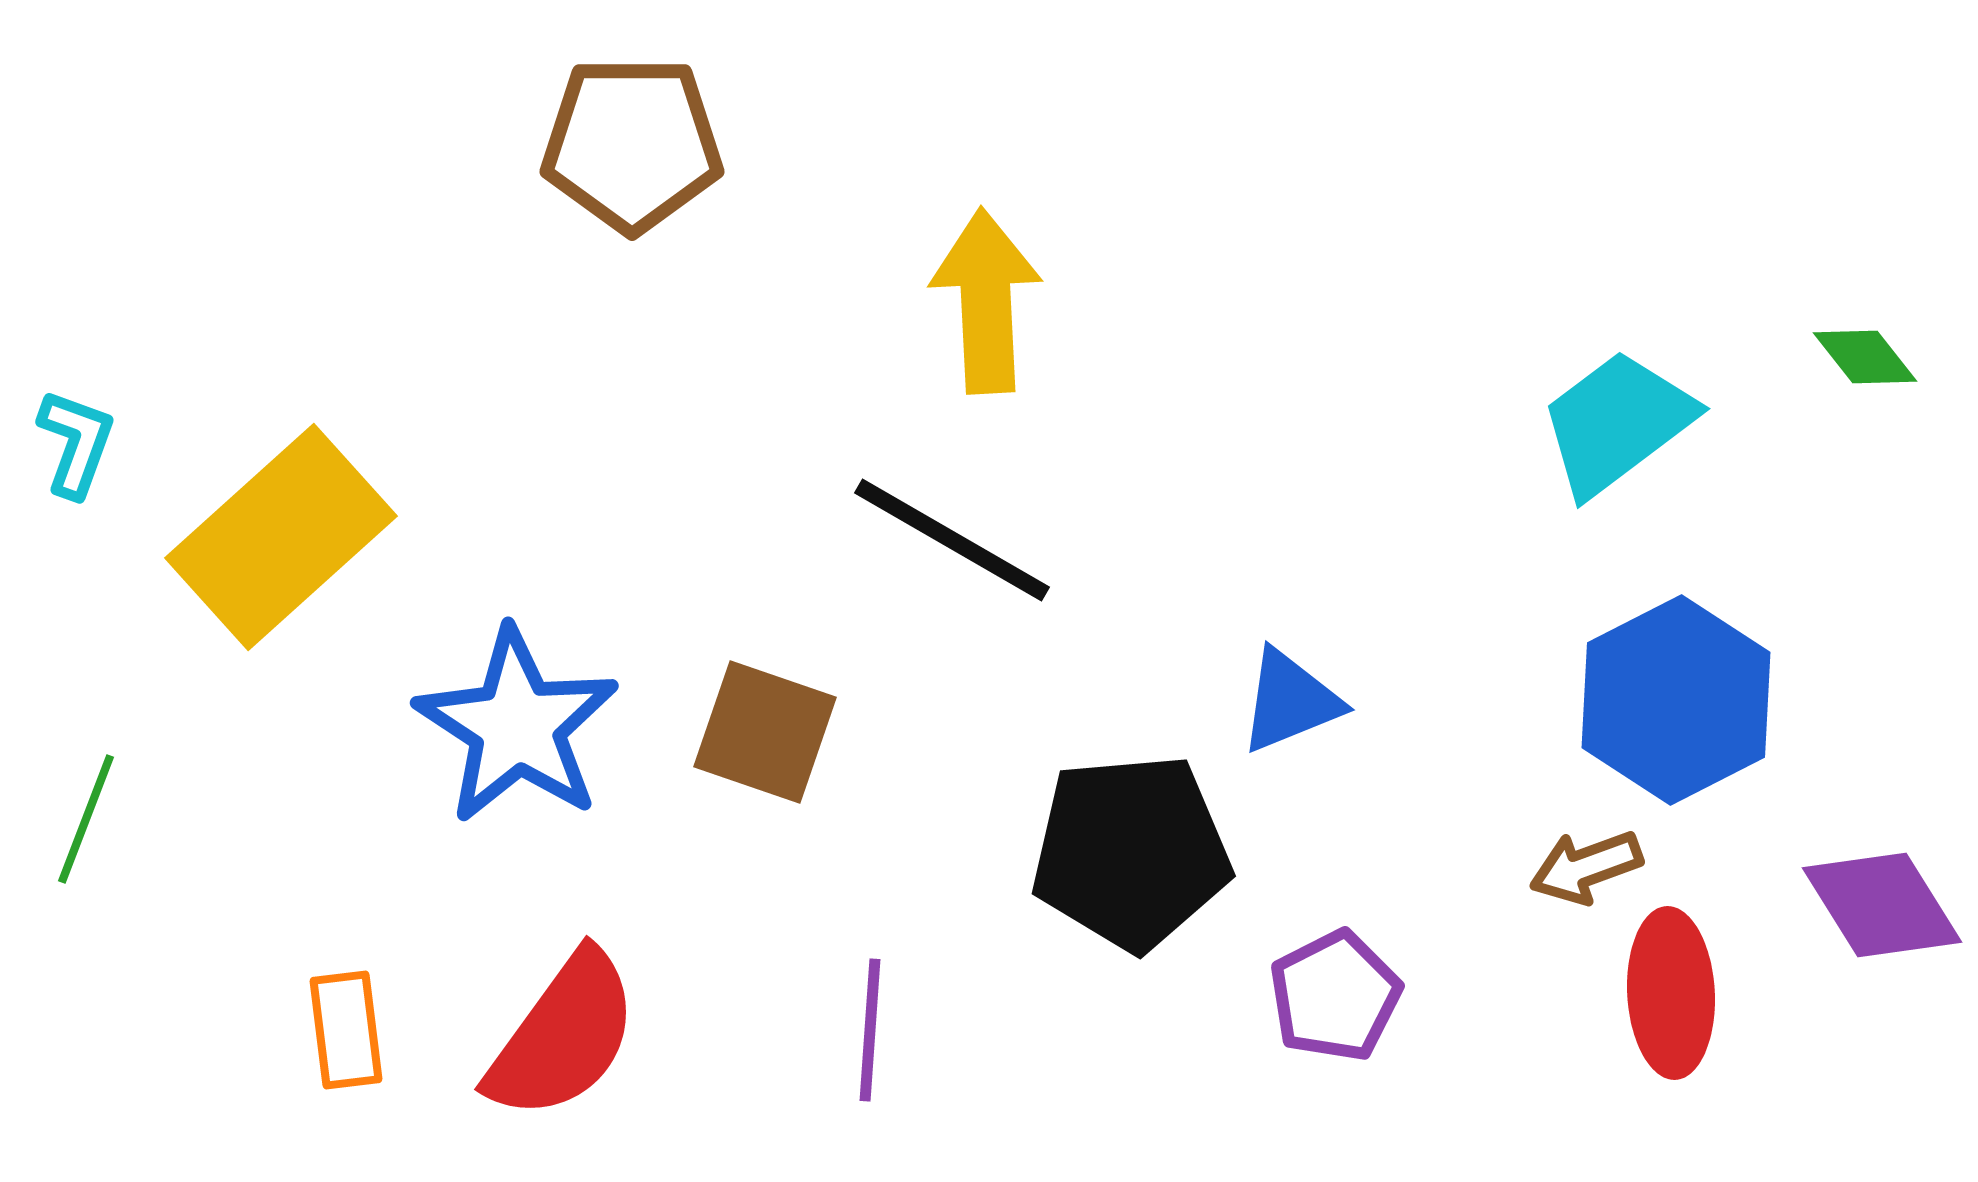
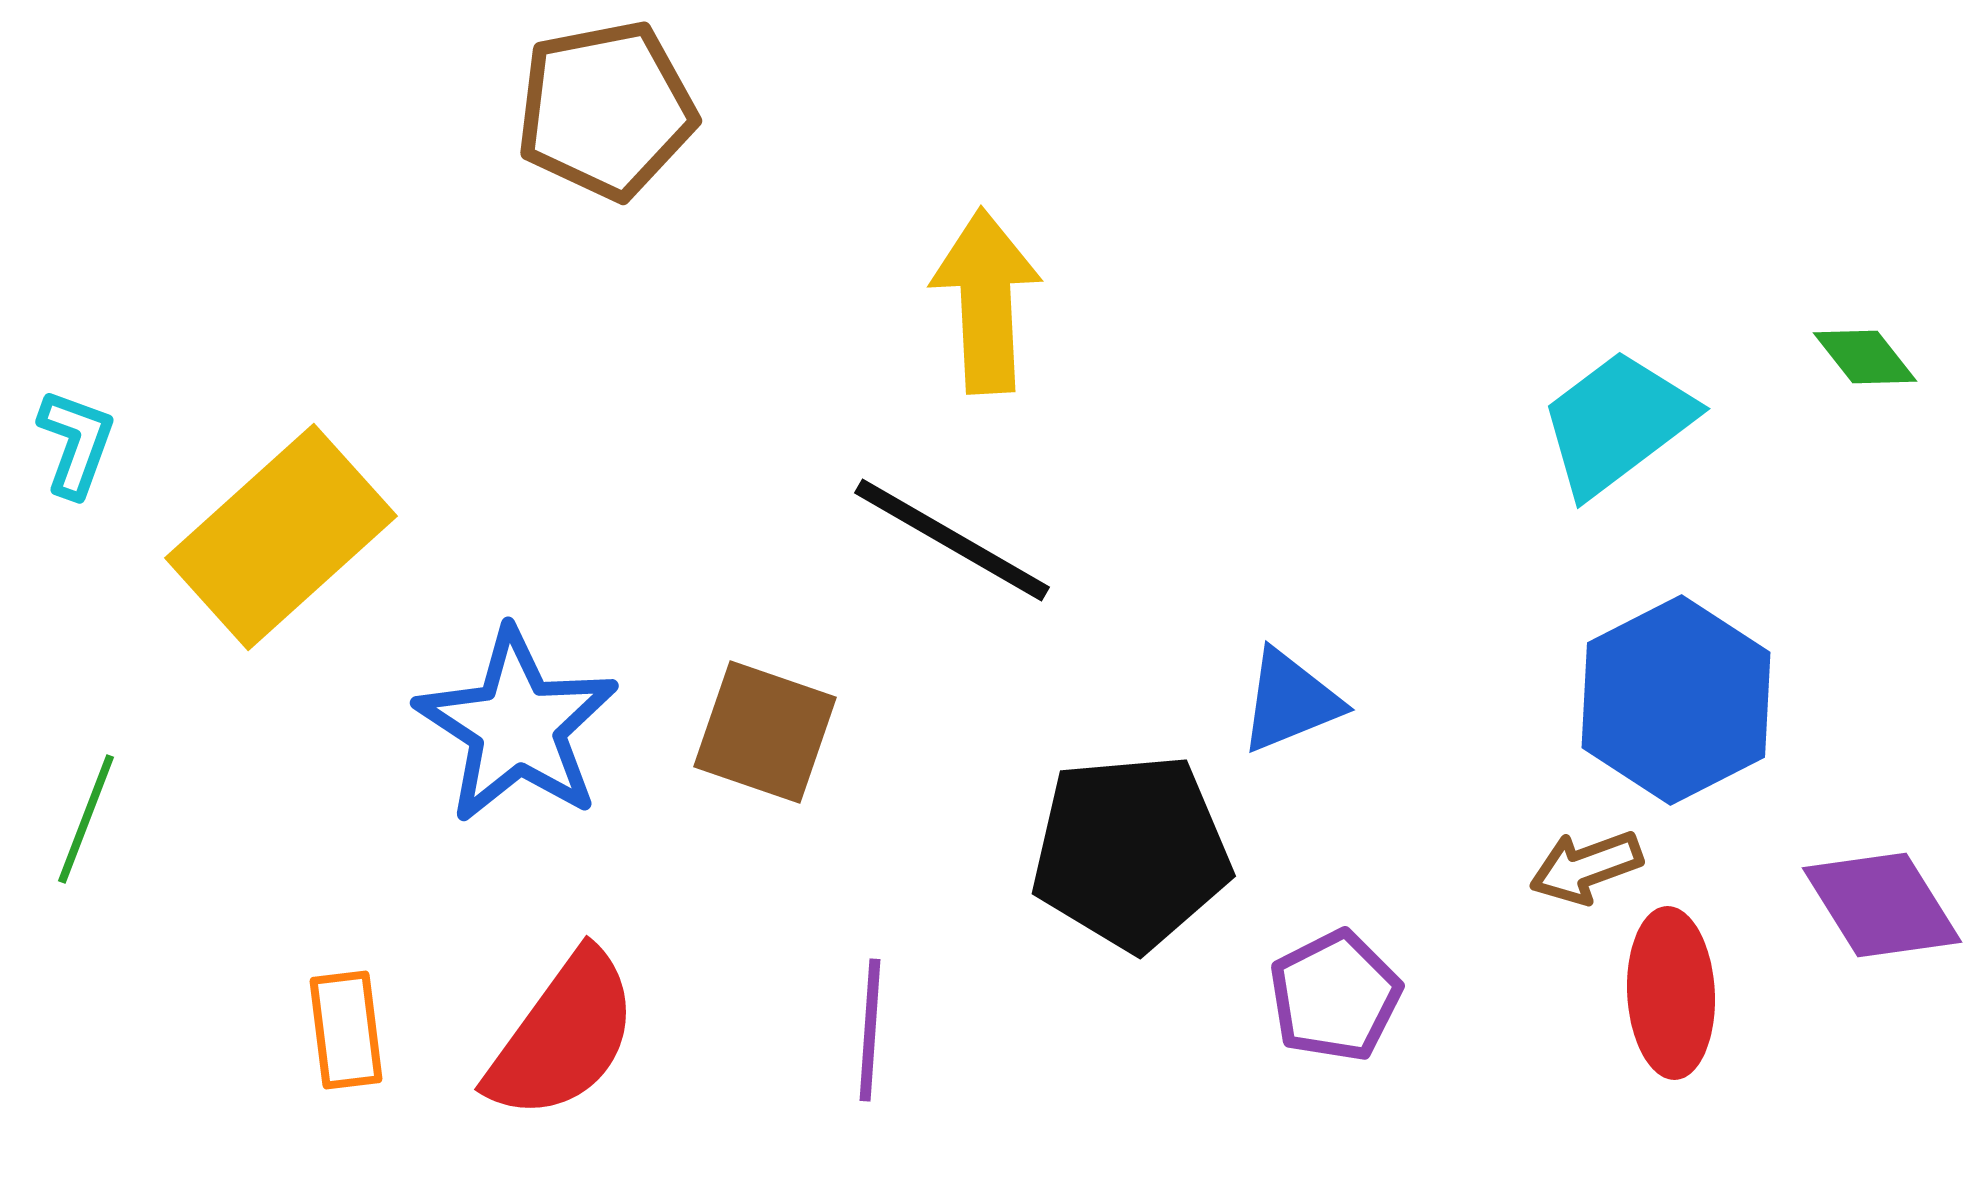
brown pentagon: moved 26 px left, 34 px up; rotated 11 degrees counterclockwise
